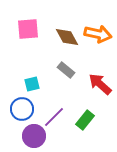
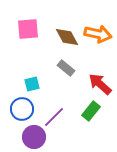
gray rectangle: moved 2 px up
green rectangle: moved 6 px right, 9 px up
purple circle: moved 1 px down
